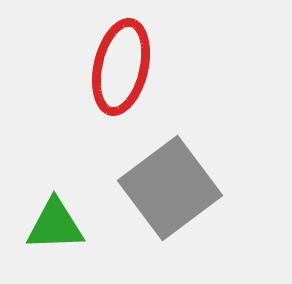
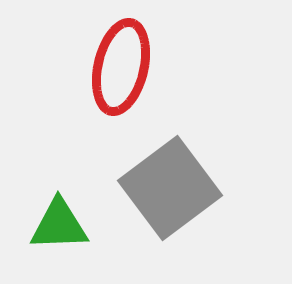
green triangle: moved 4 px right
